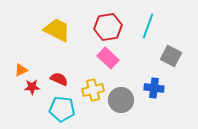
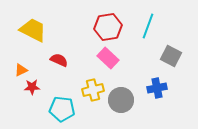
yellow trapezoid: moved 24 px left
red semicircle: moved 19 px up
blue cross: moved 3 px right; rotated 18 degrees counterclockwise
